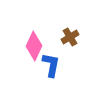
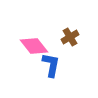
pink diamond: rotated 64 degrees counterclockwise
